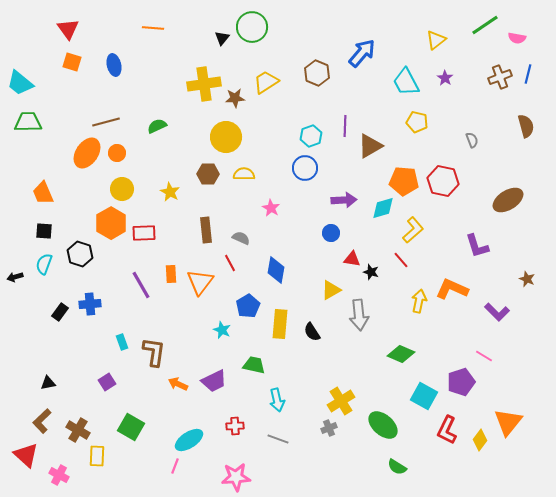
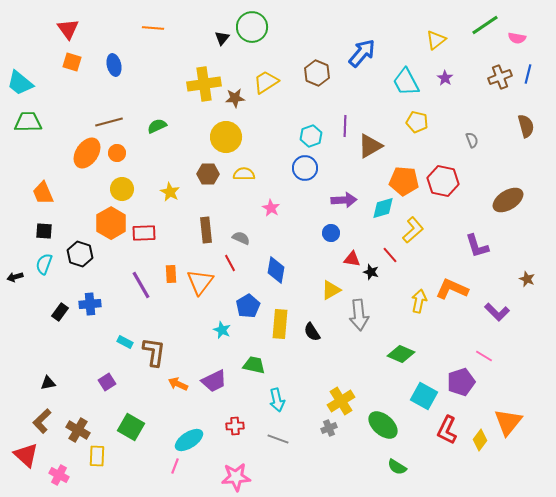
brown line at (106, 122): moved 3 px right
red line at (401, 260): moved 11 px left, 5 px up
cyan rectangle at (122, 342): moved 3 px right; rotated 42 degrees counterclockwise
